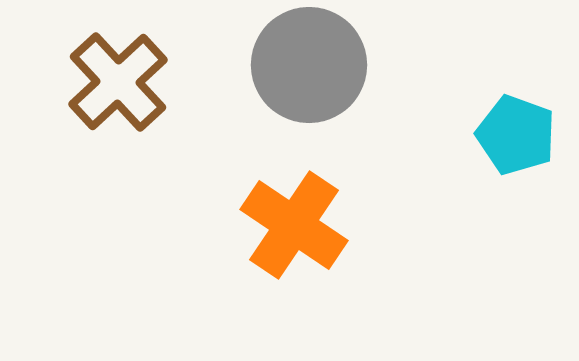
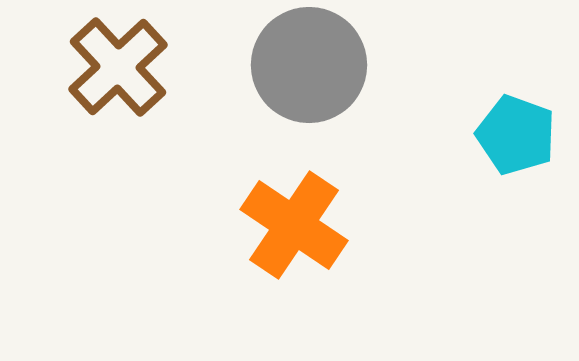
brown cross: moved 15 px up
